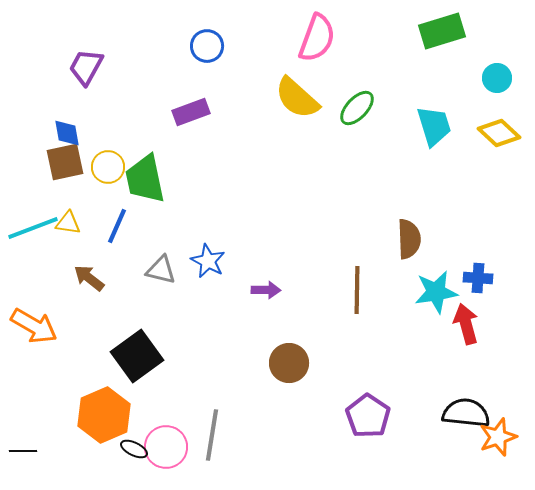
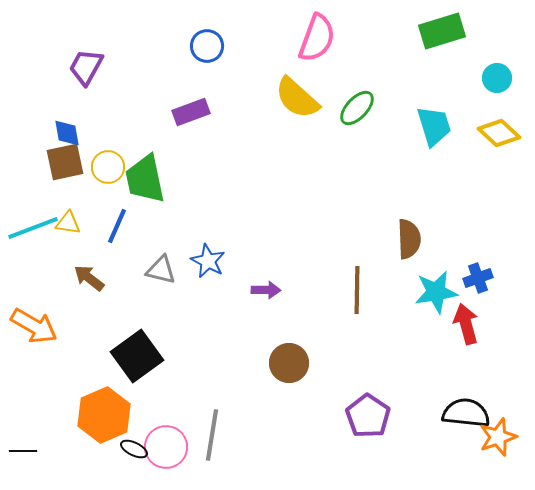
blue cross: rotated 24 degrees counterclockwise
